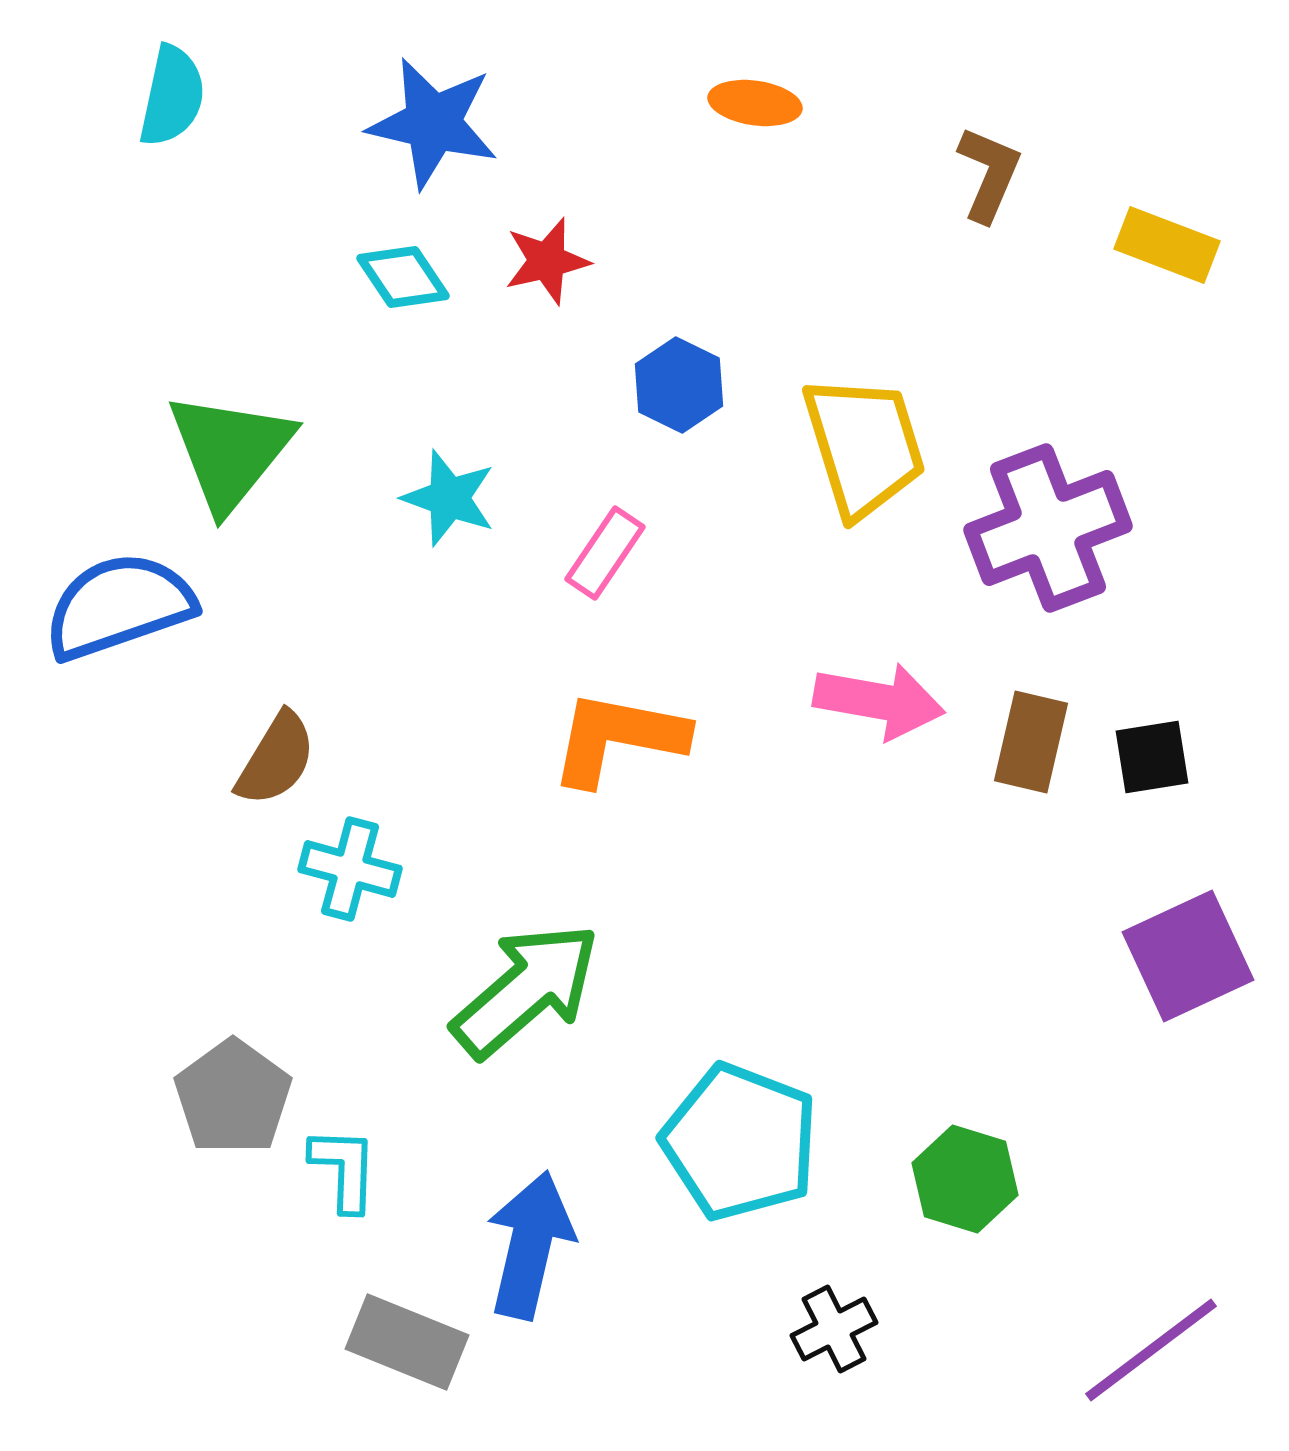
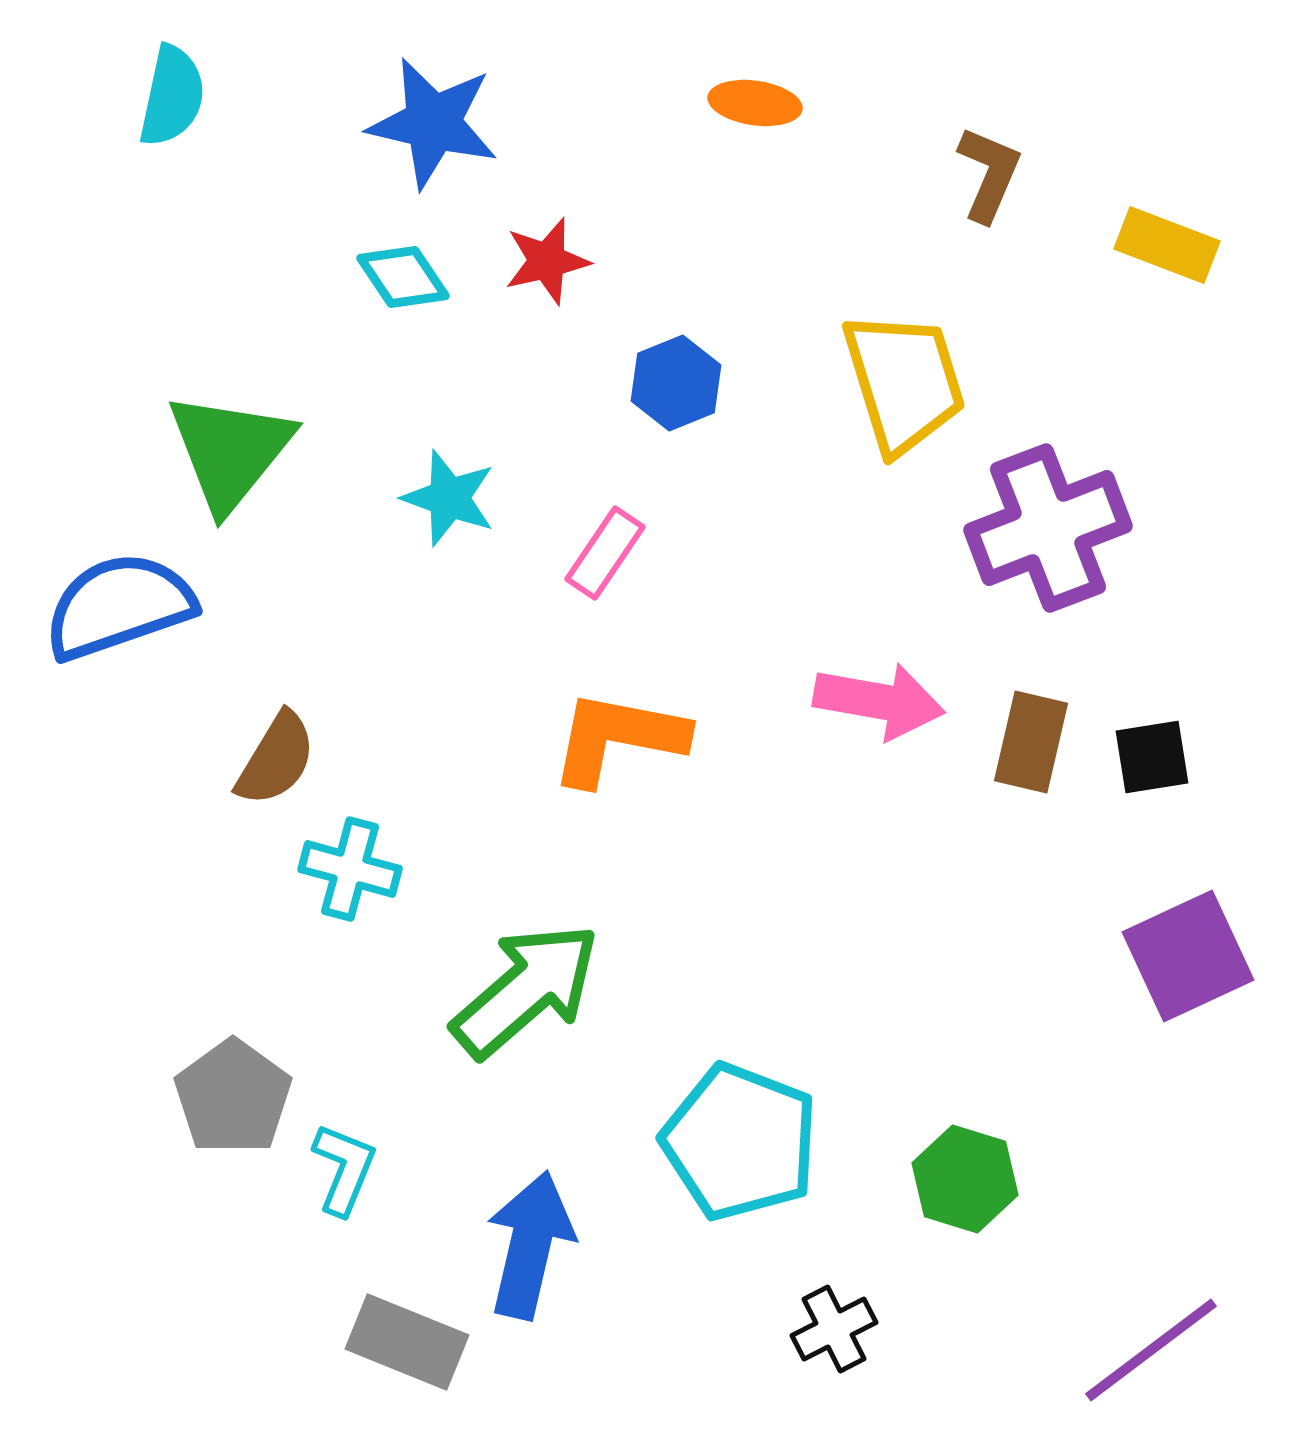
blue hexagon: moved 3 px left, 2 px up; rotated 12 degrees clockwise
yellow trapezoid: moved 40 px right, 64 px up
cyan L-shape: rotated 20 degrees clockwise
